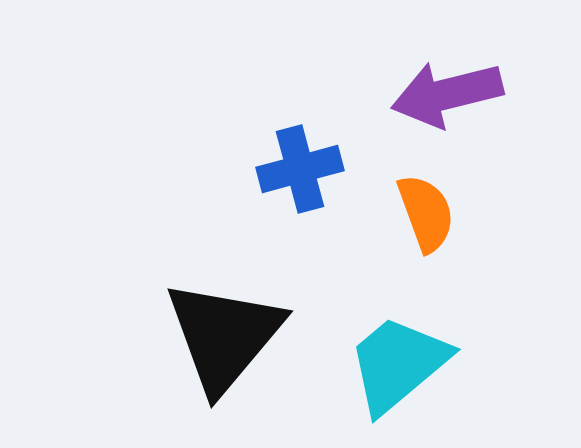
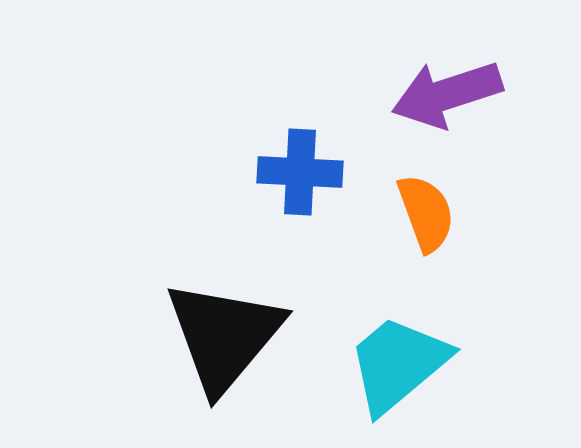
purple arrow: rotated 4 degrees counterclockwise
blue cross: moved 3 px down; rotated 18 degrees clockwise
